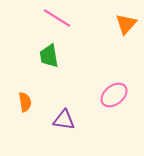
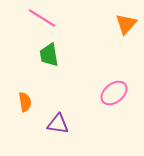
pink line: moved 15 px left
green trapezoid: moved 1 px up
pink ellipse: moved 2 px up
purple triangle: moved 6 px left, 4 px down
